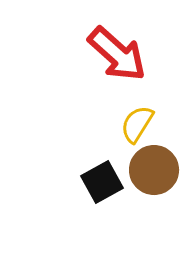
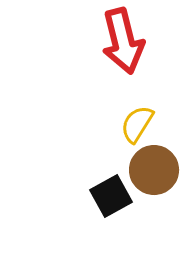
red arrow: moved 6 px right, 13 px up; rotated 34 degrees clockwise
black square: moved 9 px right, 14 px down
